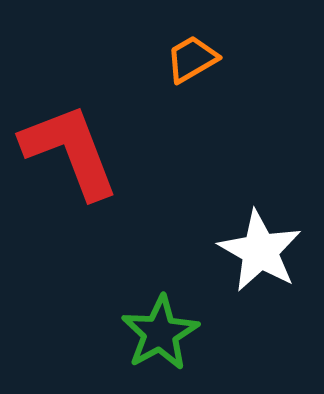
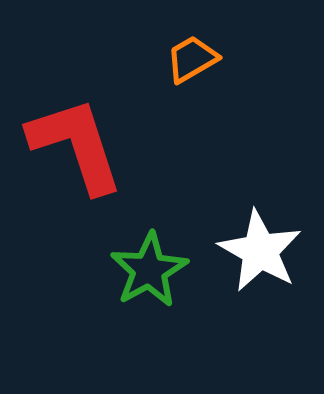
red L-shape: moved 6 px right, 6 px up; rotated 3 degrees clockwise
green star: moved 11 px left, 63 px up
